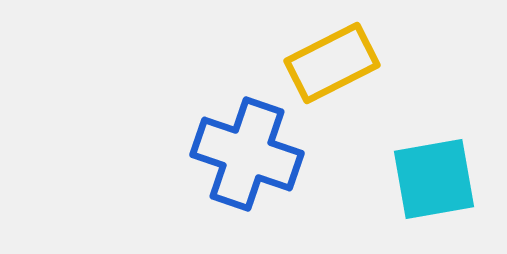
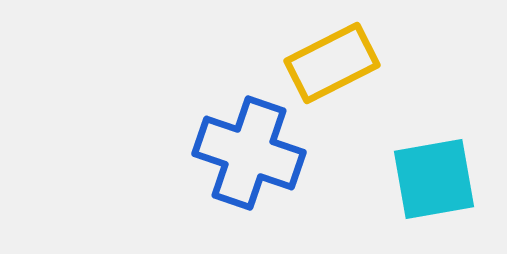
blue cross: moved 2 px right, 1 px up
